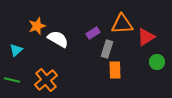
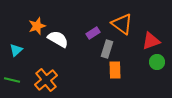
orange triangle: rotated 40 degrees clockwise
red triangle: moved 5 px right, 4 px down; rotated 12 degrees clockwise
